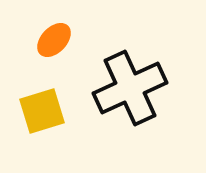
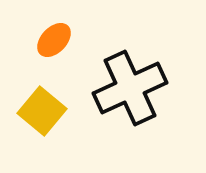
yellow square: rotated 33 degrees counterclockwise
